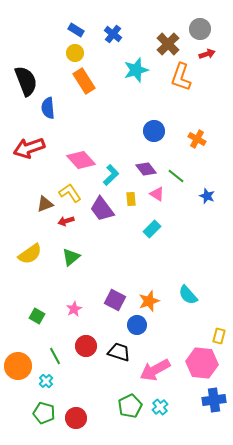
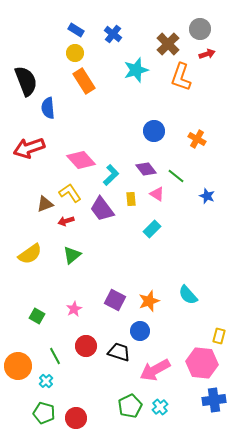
green triangle at (71, 257): moved 1 px right, 2 px up
blue circle at (137, 325): moved 3 px right, 6 px down
